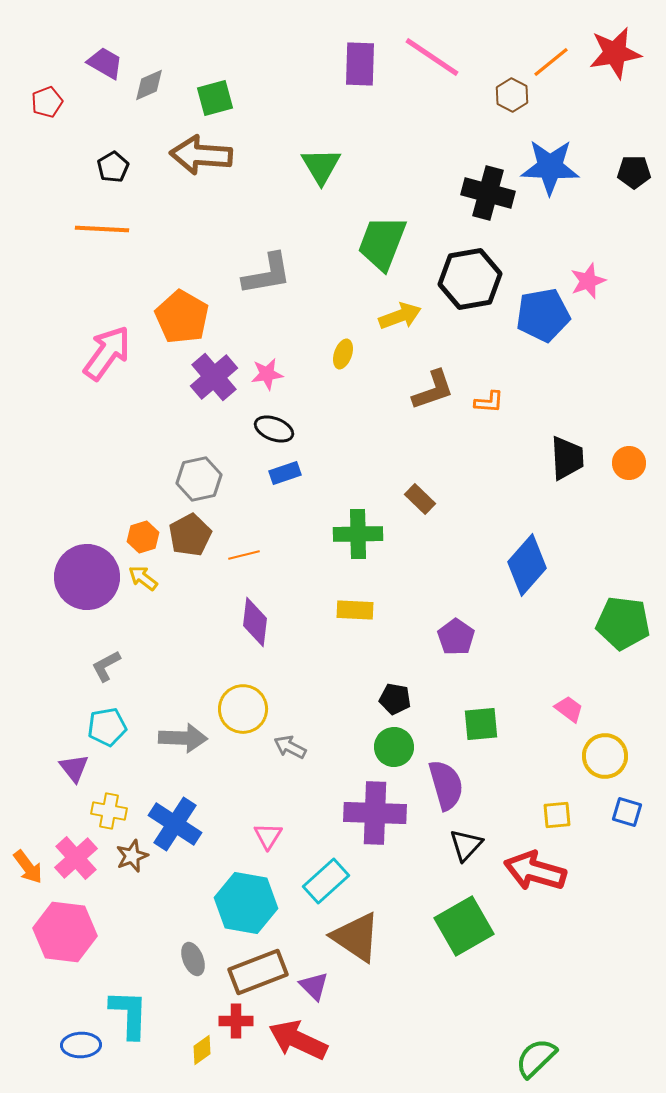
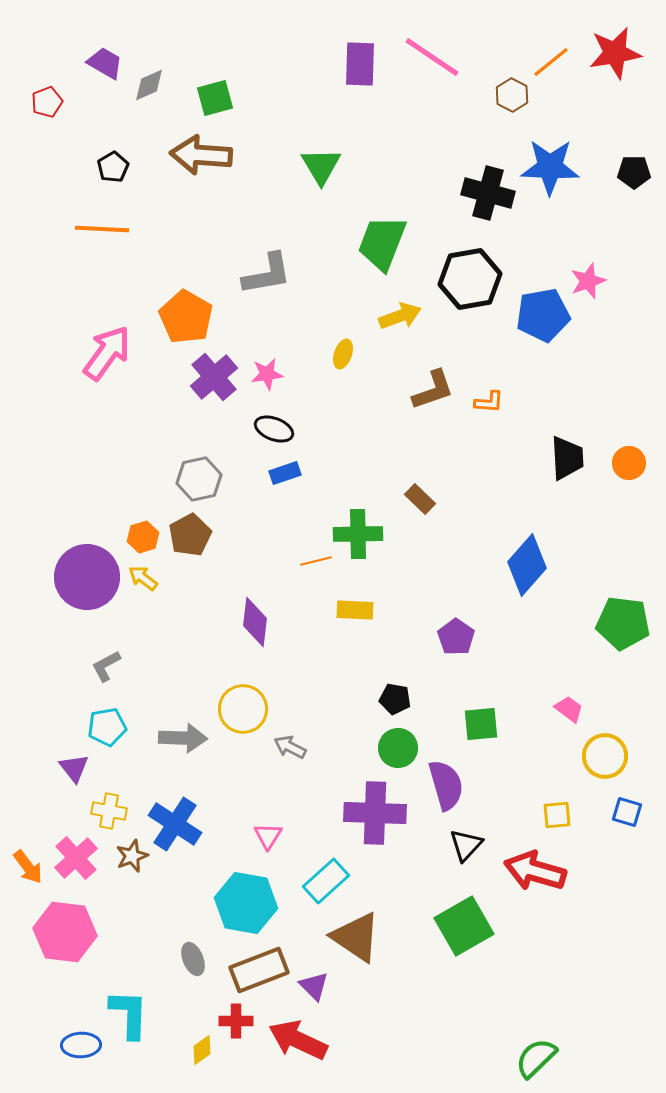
orange pentagon at (182, 317): moved 4 px right
orange line at (244, 555): moved 72 px right, 6 px down
green circle at (394, 747): moved 4 px right, 1 px down
brown rectangle at (258, 972): moved 1 px right, 2 px up
